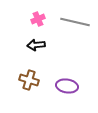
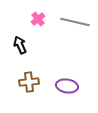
pink cross: rotated 16 degrees counterclockwise
black arrow: moved 16 px left; rotated 72 degrees clockwise
brown cross: moved 2 px down; rotated 24 degrees counterclockwise
